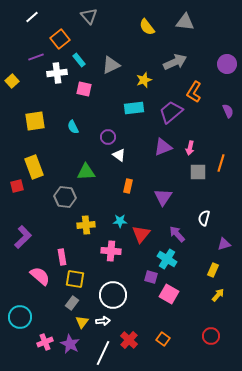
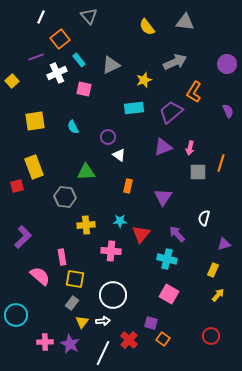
white line at (32, 17): moved 9 px right; rotated 24 degrees counterclockwise
white cross at (57, 73): rotated 18 degrees counterclockwise
cyan cross at (167, 259): rotated 18 degrees counterclockwise
purple square at (151, 277): moved 46 px down
cyan circle at (20, 317): moved 4 px left, 2 px up
pink cross at (45, 342): rotated 21 degrees clockwise
